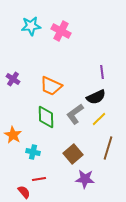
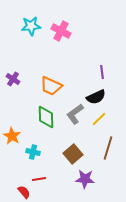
orange star: moved 1 px left, 1 px down
